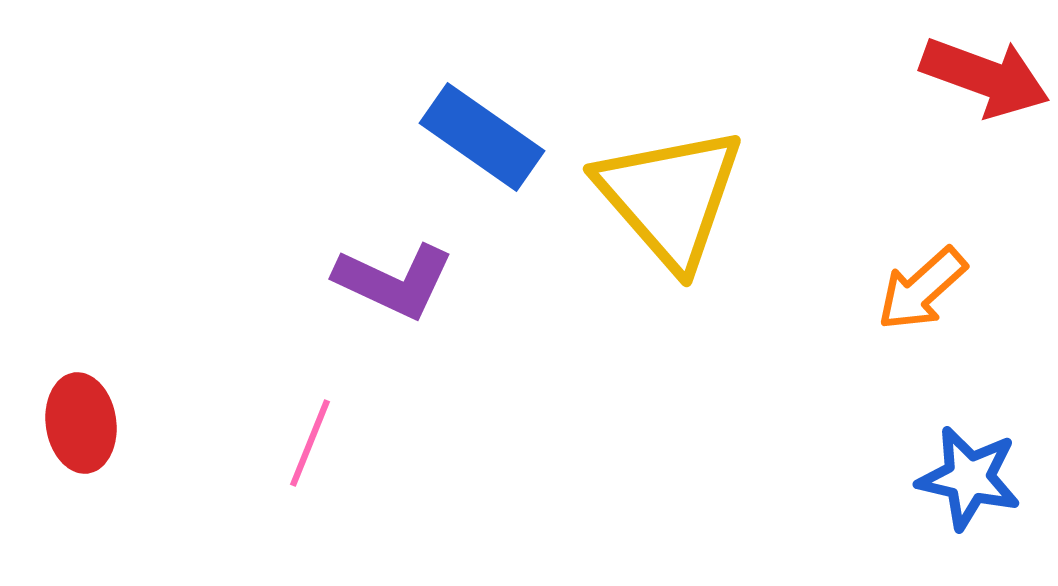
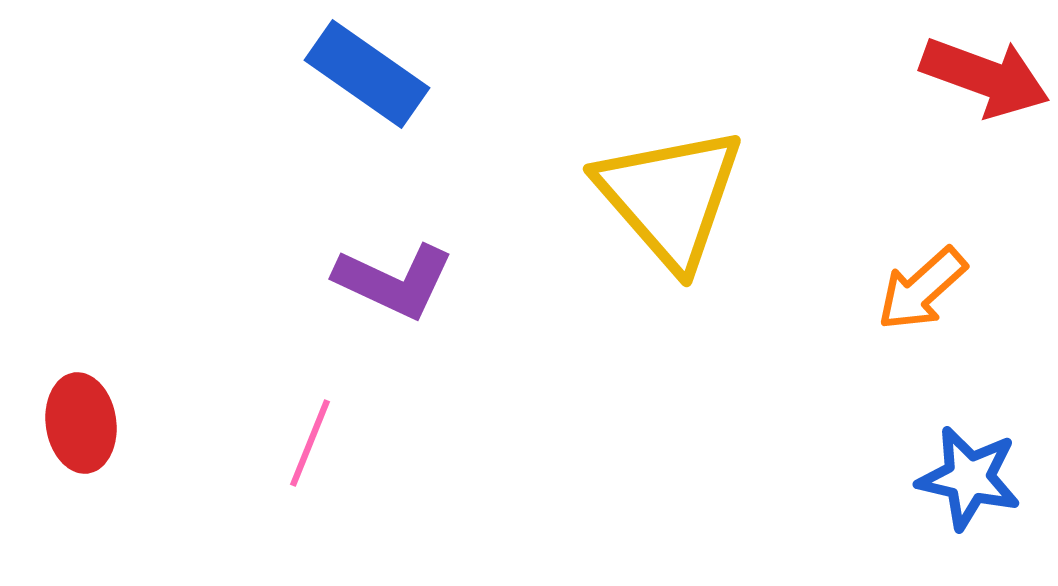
blue rectangle: moved 115 px left, 63 px up
